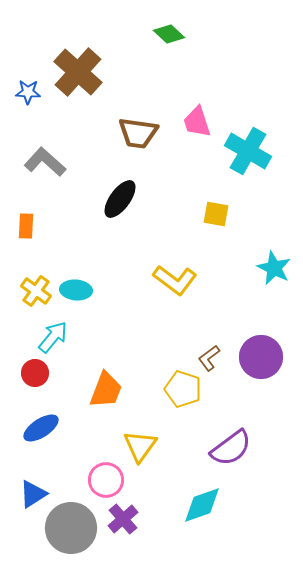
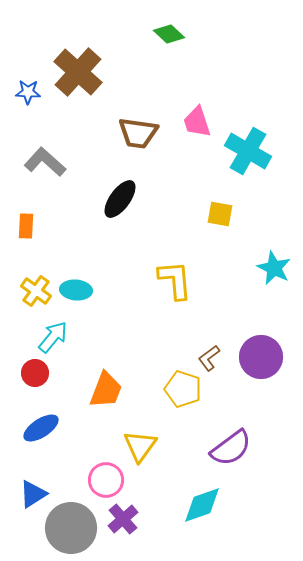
yellow square: moved 4 px right
yellow L-shape: rotated 132 degrees counterclockwise
